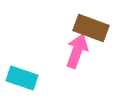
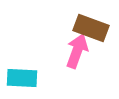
cyan rectangle: rotated 16 degrees counterclockwise
